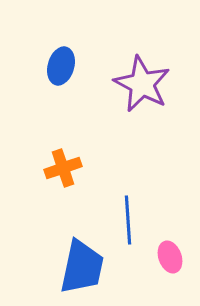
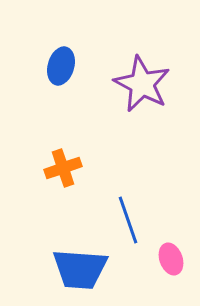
blue line: rotated 15 degrees counterclockwise
pink ellipse: moved 1 px right, 2 px down
blue trapezoid: moved 2 px left, 2 px down; rotated 82 degrees clockwise
